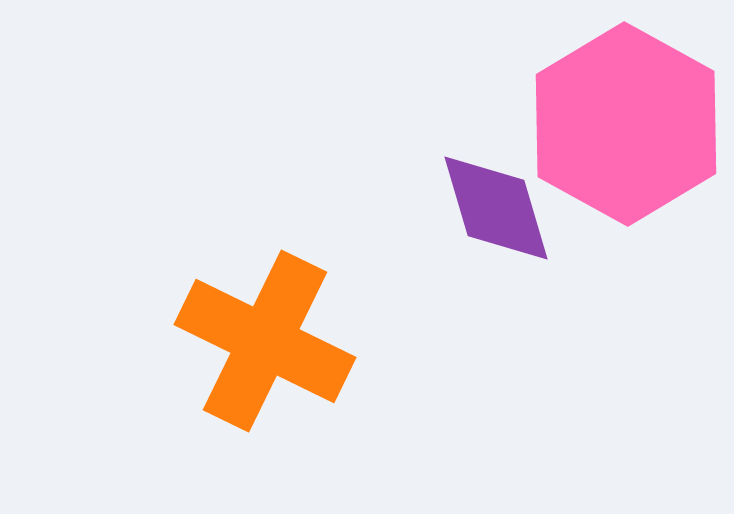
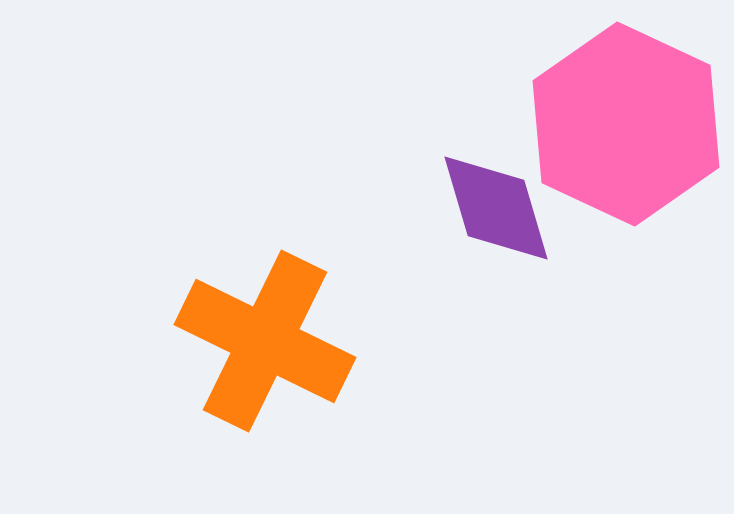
pink hexagon: rotated 4 degrees counterclockwise
